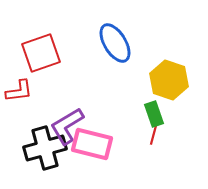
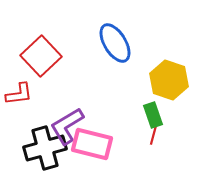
red square: moved 3 px down; rotated 24 degrees counterclockwise
red L-shape: moved 3 px down
green rectangle: moved 1 px left, 1 px down
